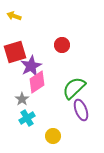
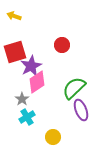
cyan cross: moved 1 px up
yellow circle: moved 1 px down
